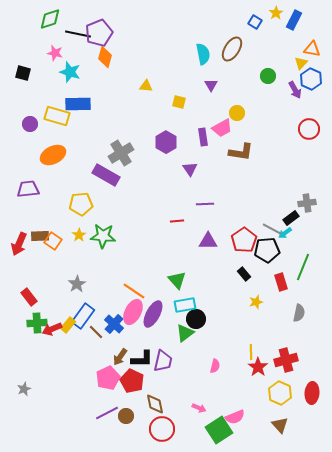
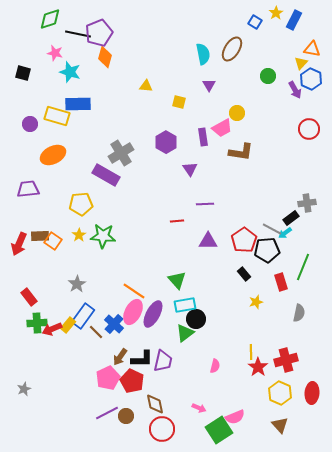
purple triangle at (211, 85): moved 2 px left
